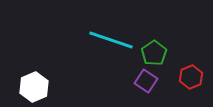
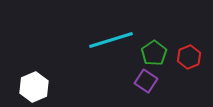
cyan line: rotated 36 degrees counterclockwise
red hexagon: moved 2 px left, 20 px up
